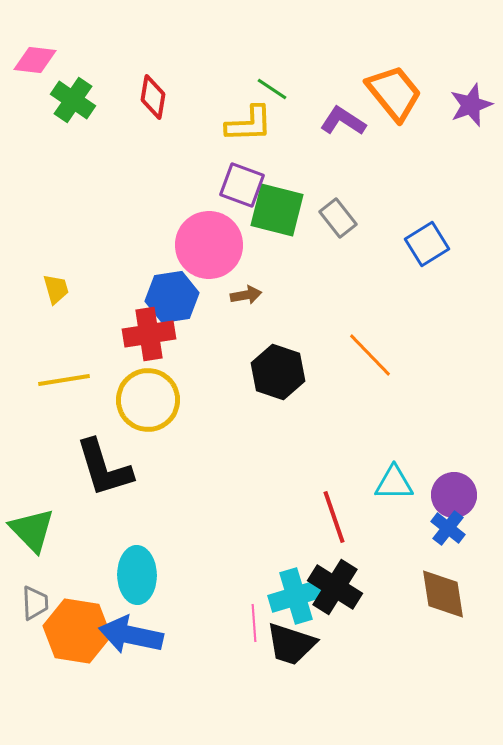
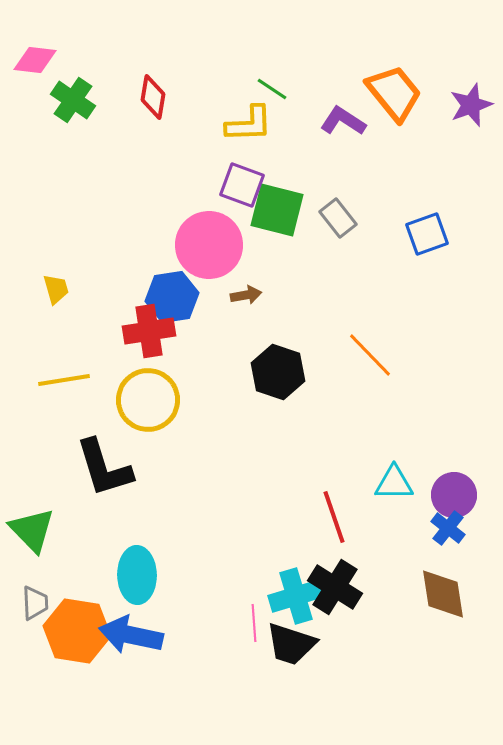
blue square: moved 10 px up; rotated 12 degrees clockwise
red cross: moved 3 px up
